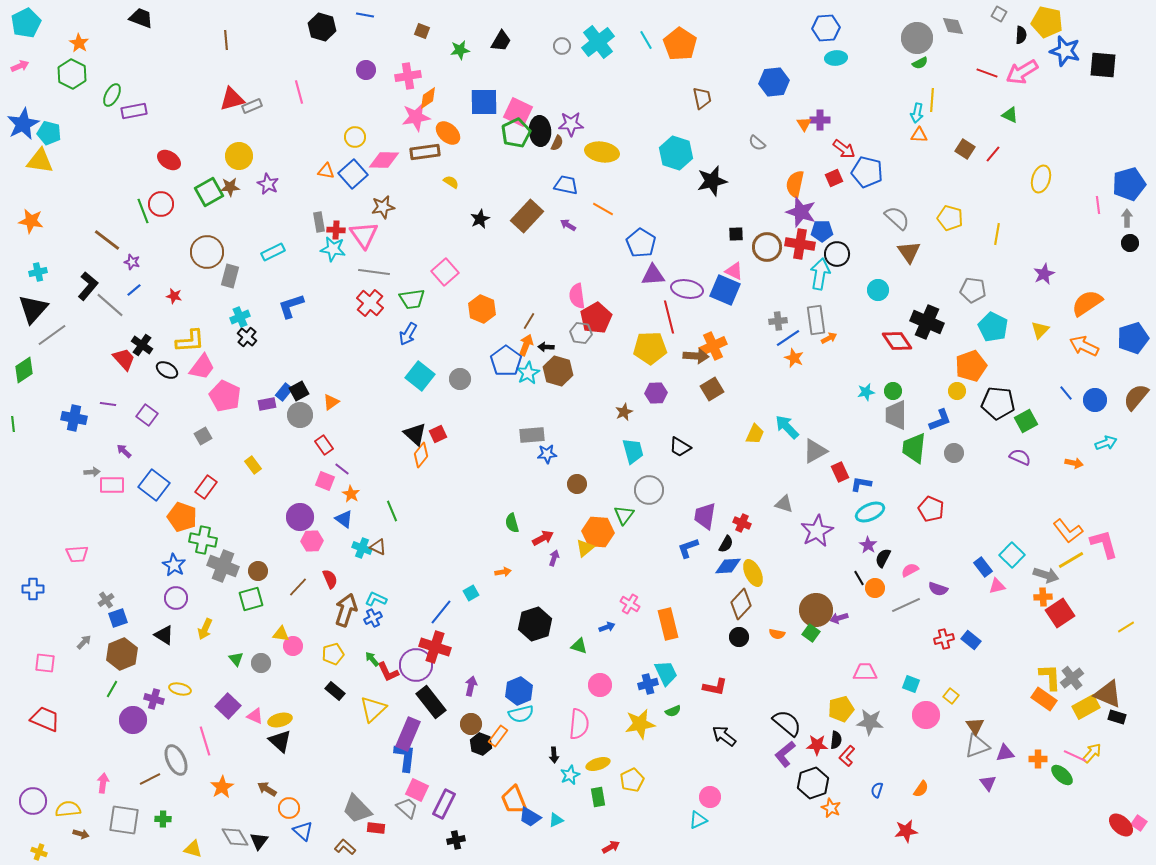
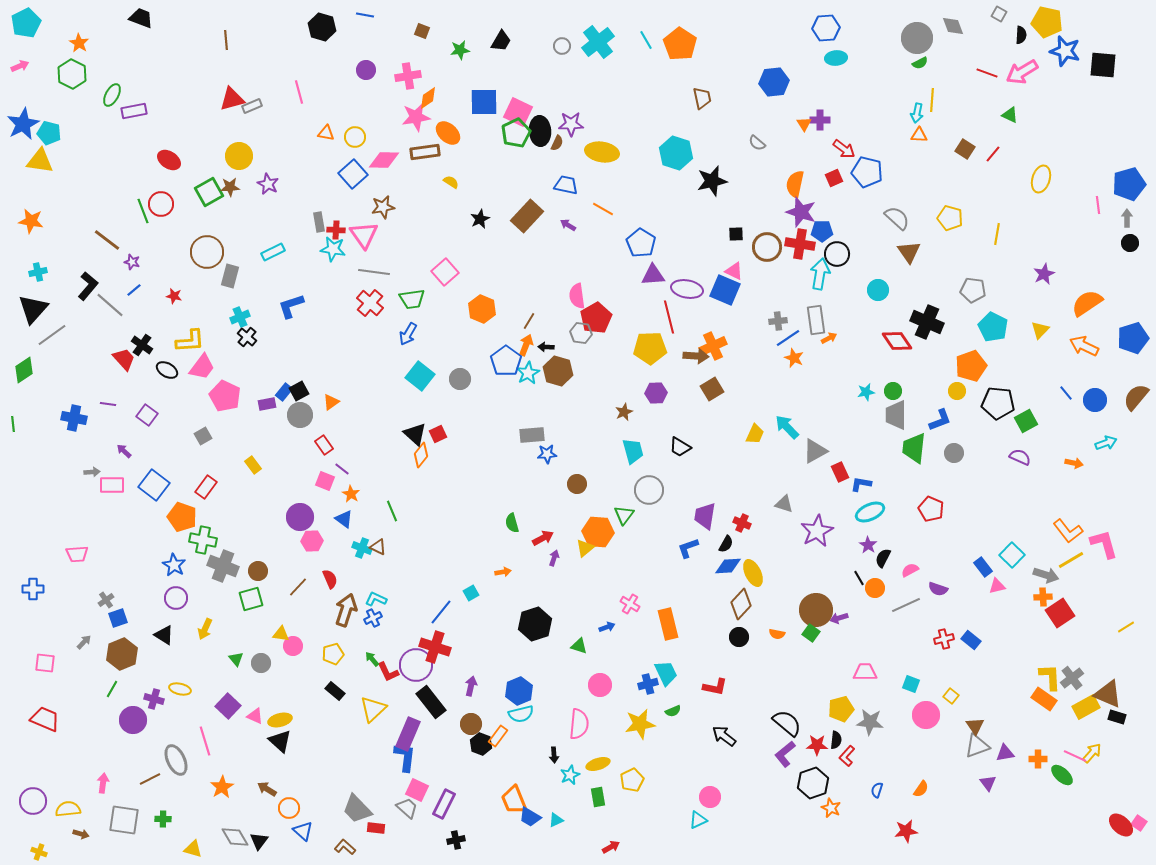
orange triangle at (326, 171): moved 38 px up
